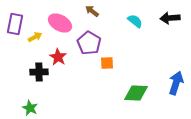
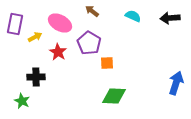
cyan semicircle: moved 2 px left, 5 px up; rotated 14 degrees counterclockwise
red star: moved 5 px up
black cross: moved 3 px left, 5 px down
green diamond: moved 22 px left, 3 px down
green star: moved 8 px left, 7 px up
